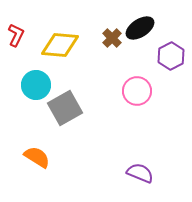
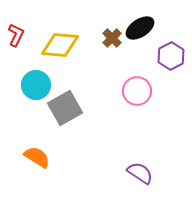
purple semicircle: rotated 12 degrees clockwise
